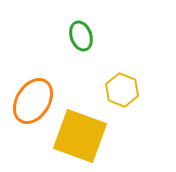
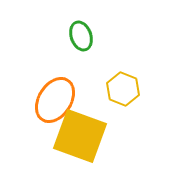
yellow hexagon: moved 1 px right, 1 px up
orange ellipse: moved 22 px right, 1 px up
